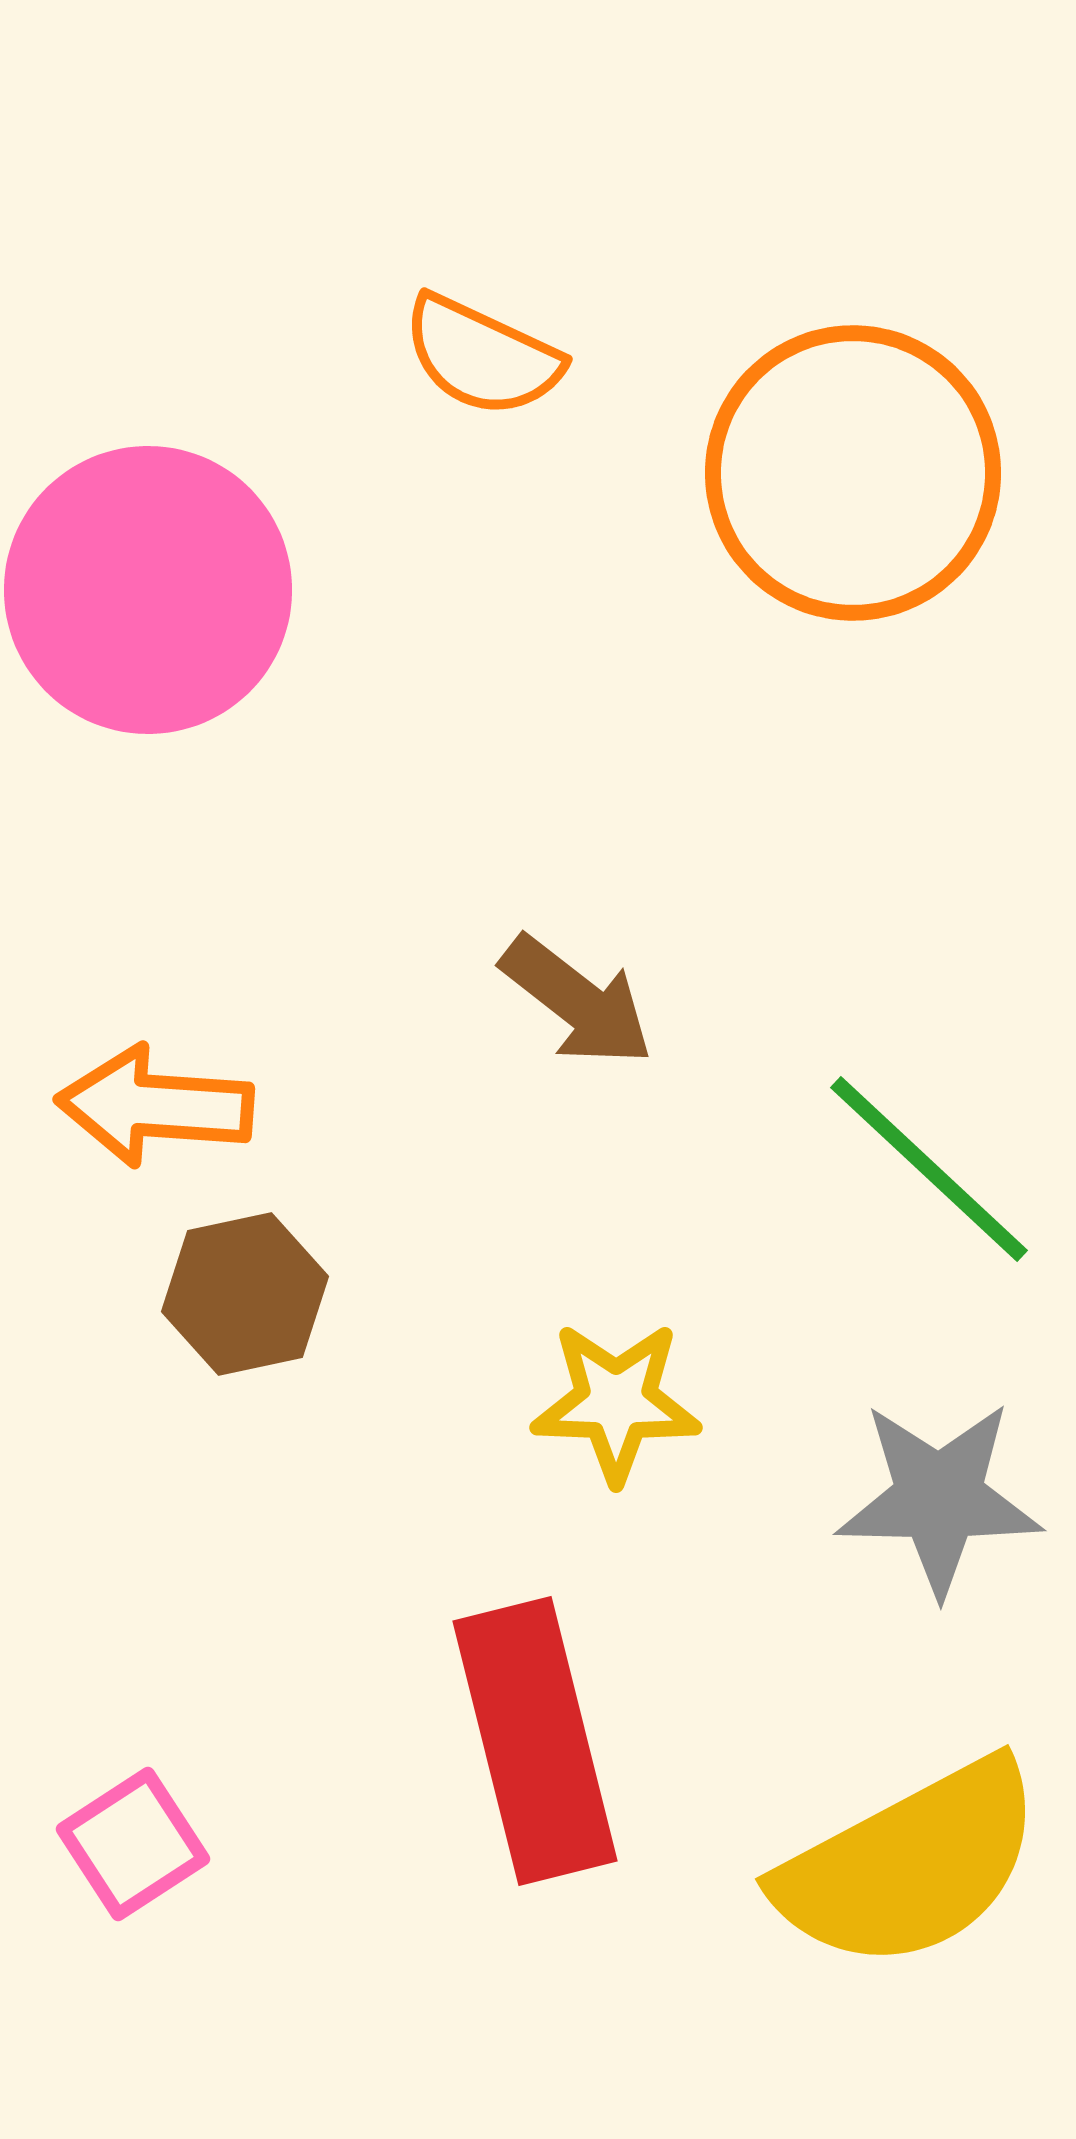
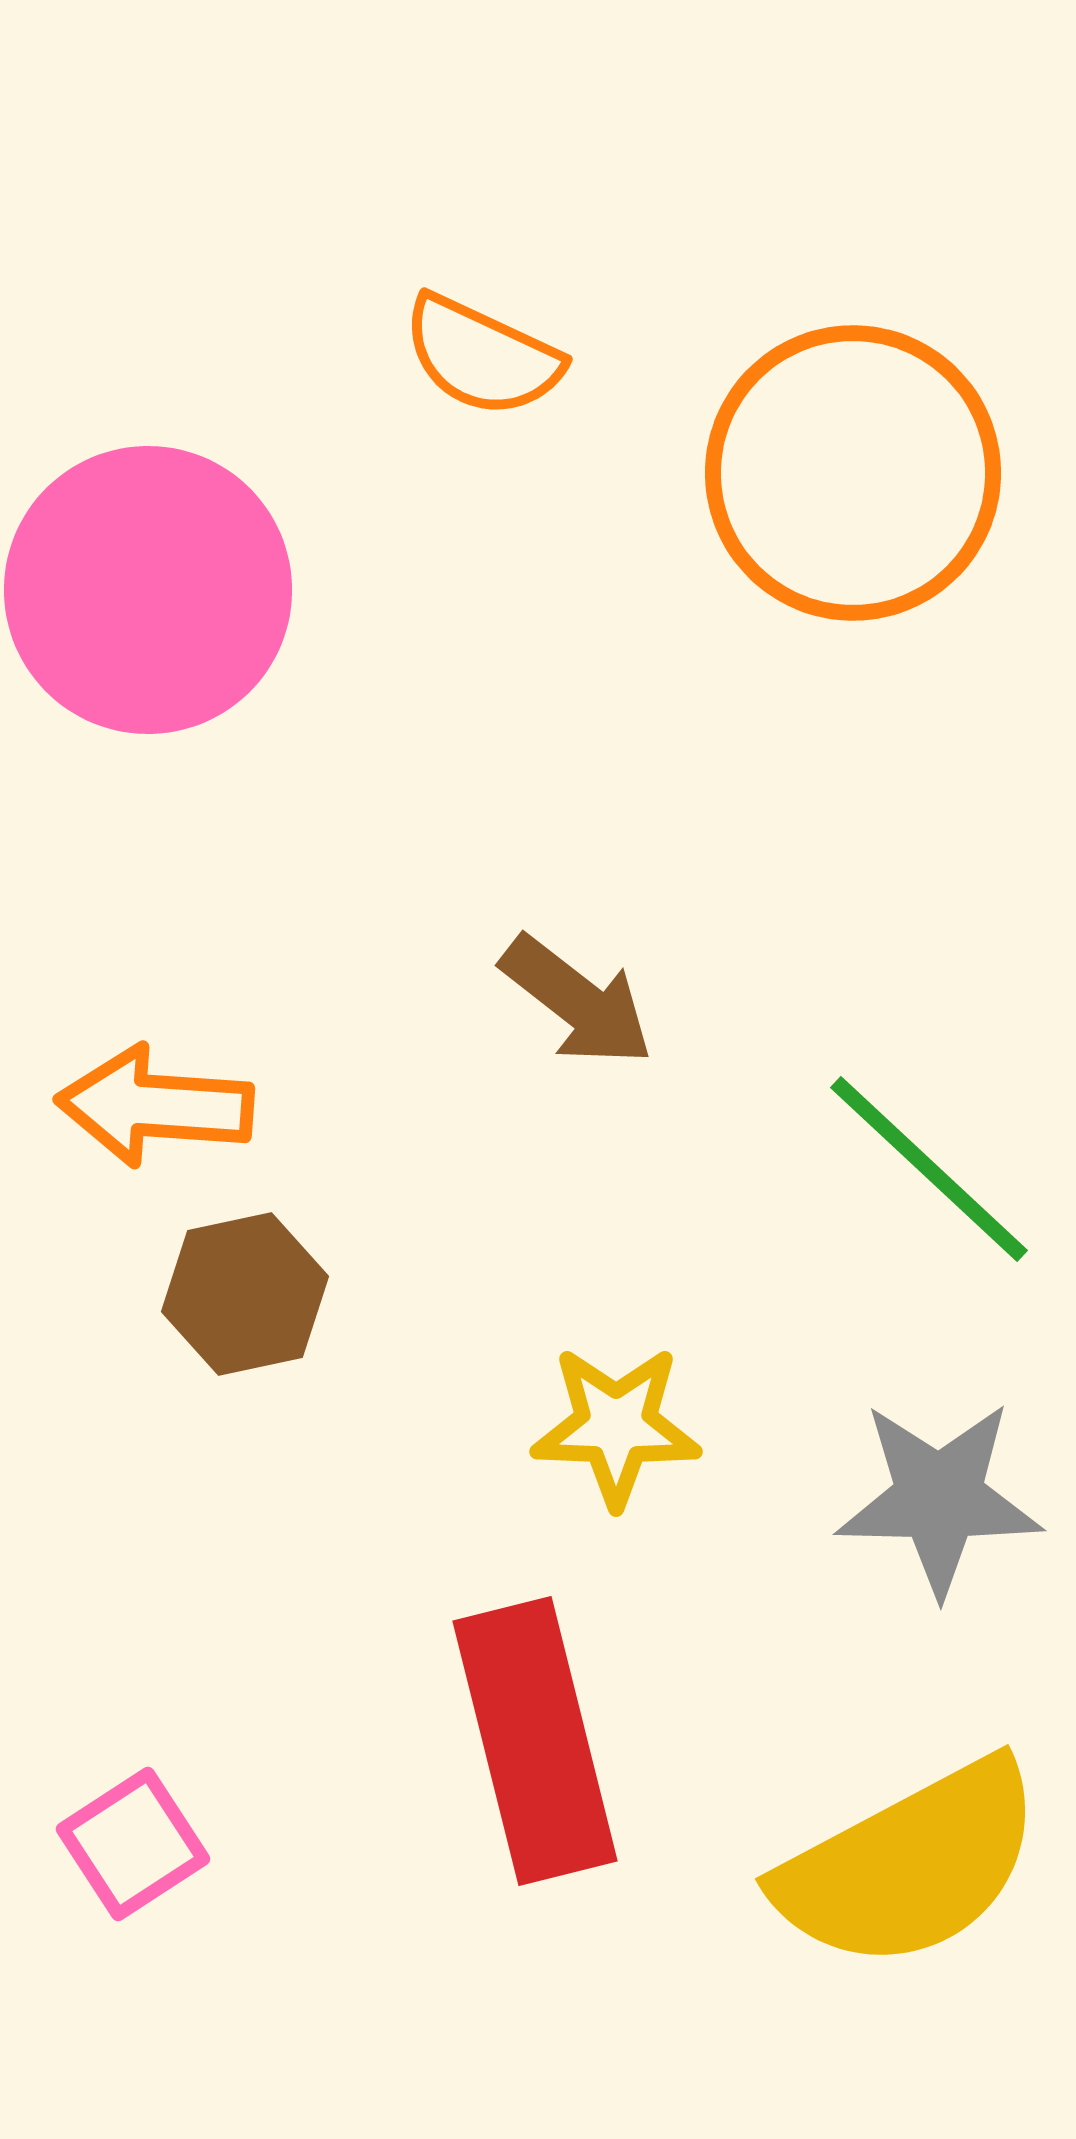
yellow star: moved 24 px down
